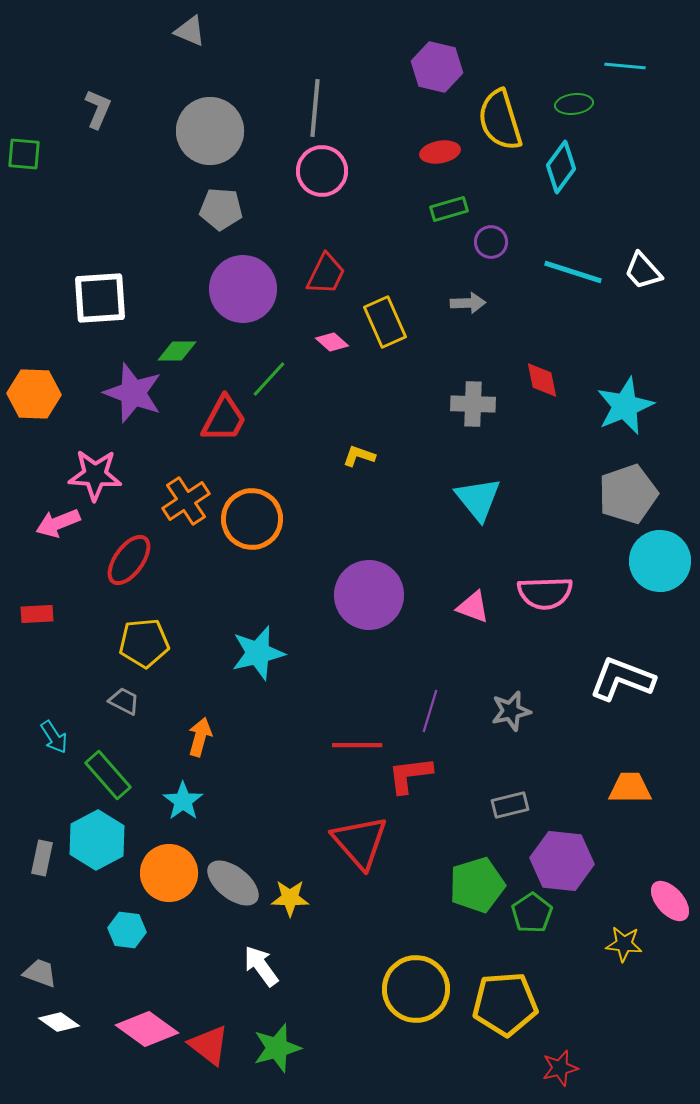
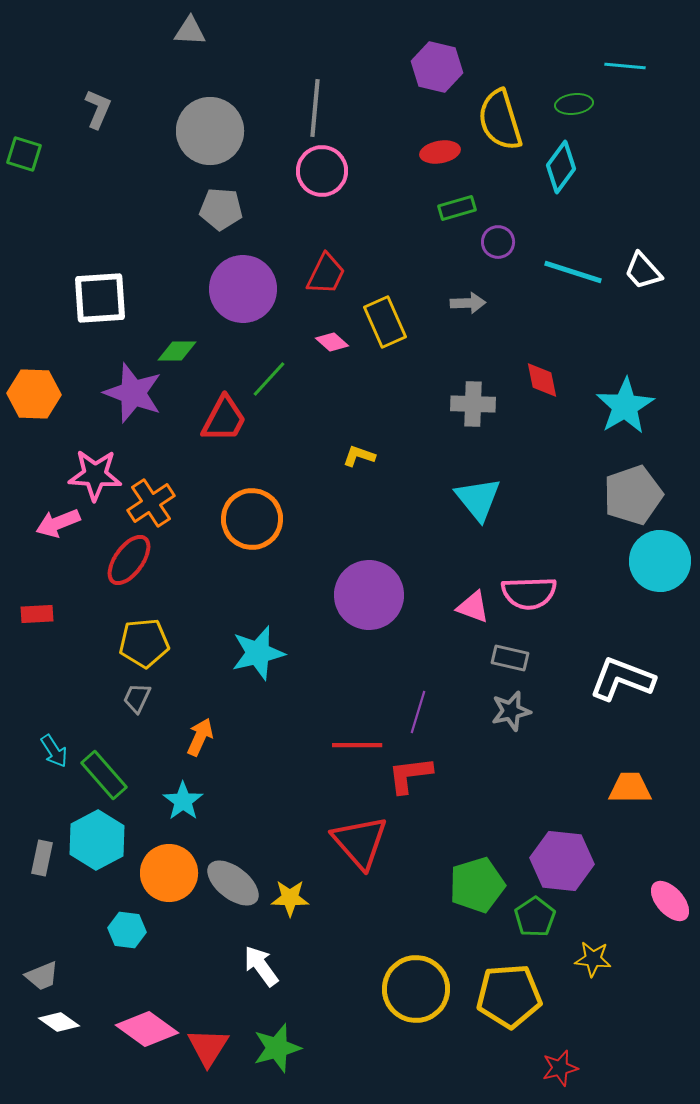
gray triangle at (190, 31): rotated 20 degrees counterclockwise
green square at (24, 154): rotated 12 degrees clockwise
green rectangle at (449, 209): moved 8 px right, 1 px up
purple circle at (491, 242): moved 7 px right
cyan star at (625, 406): rotated 8 degrees counterclockwise
gray pentagon at (628, 494): moved 5 px right, 1 px down
orange cross at (186, 501): moved 35 px left, 2 px down
pink semicircle at (545, 593): moved 16 px left
gray trapezoid at (124, 701): moved 13 px right, 3 px up; rotated 92 degrees counterclockwise
purple line at (430, 711): moved 12 px left, 1 px down
cyan arrow at (54, 737): moved 14 px down
orange arrow at (200, 737): rotated 9 degrees clockwise
green rectangle at (108, 775): moved 4 px left
gray rectangle at (510, 805): moved 147 px up; rotated 27 degrees clockwise
green pentagon at (532, 913): moved 3 px right, 4 px down
yellow star at (624, 944): moved 31 px left, 15 px down
gray trapezoid at (40, 973): moved 2 px right, 3 px down; rotated 138 degrees clockwise
yellow pentagon at (505, 1004): moved 4 px right, 8 px up
red triangle at (209, 1045): moved 1 px left, 2 px down; rotated 24 degrees clockwise
